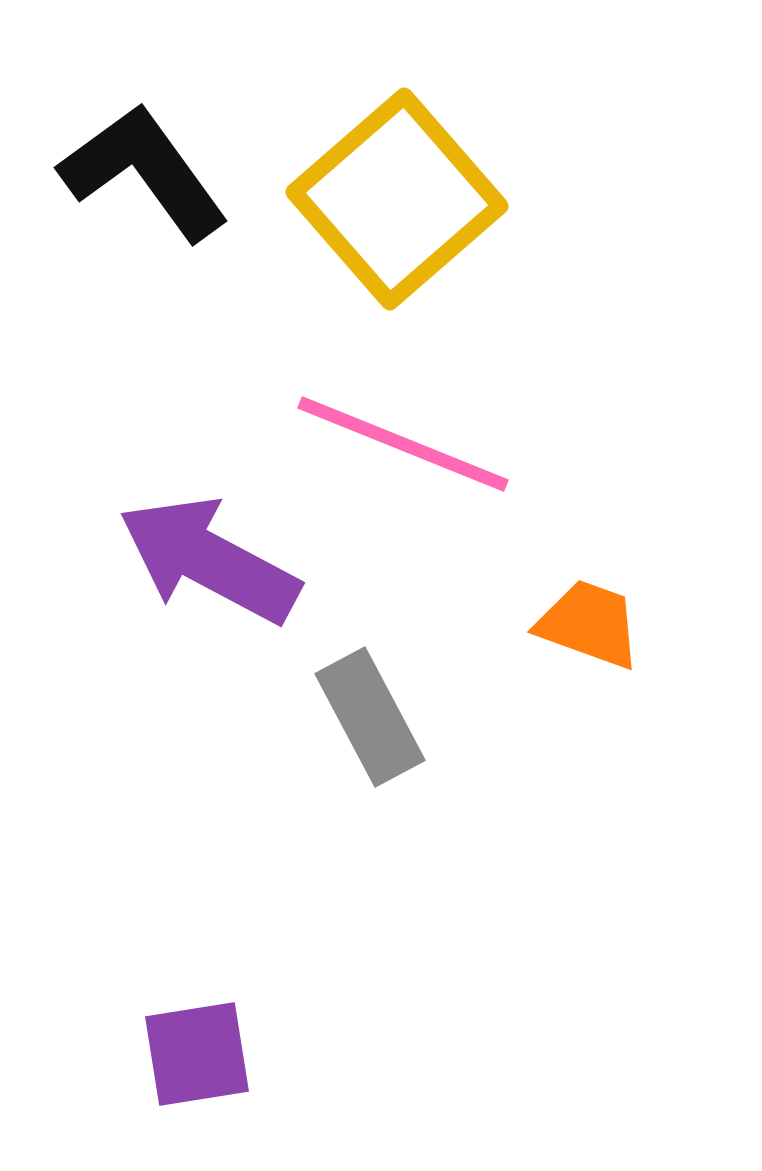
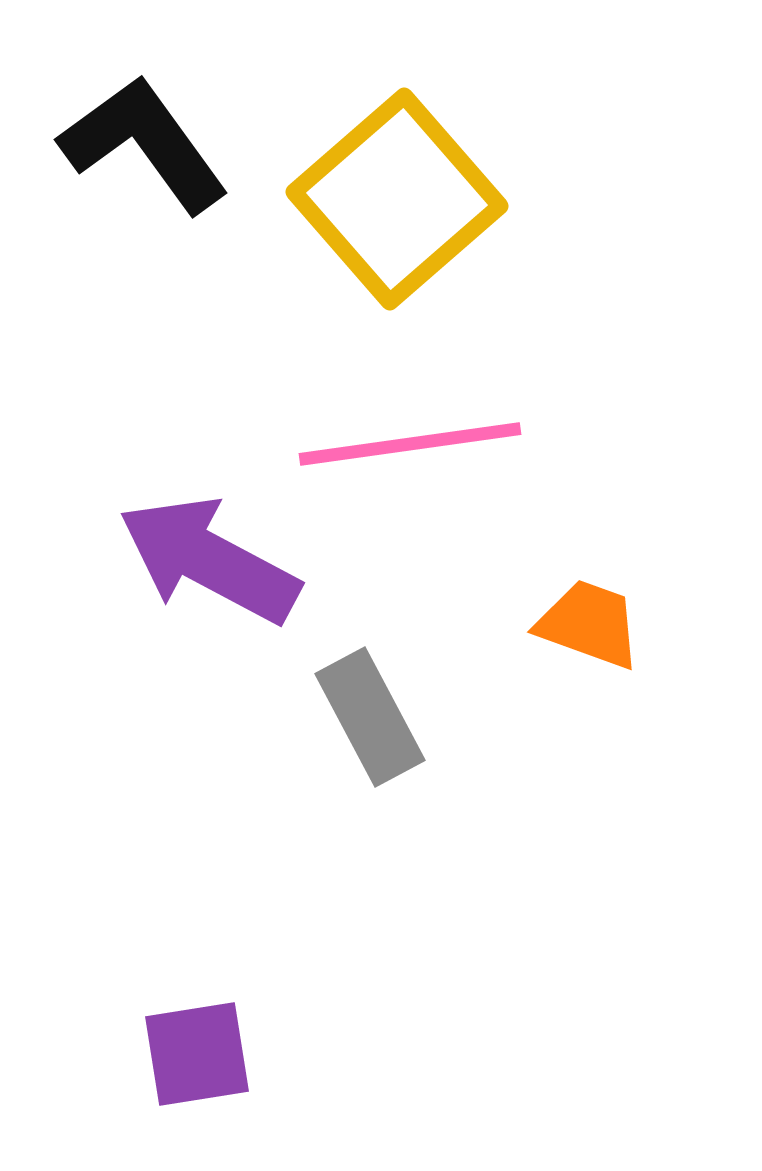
black L-shape: moved 28 px up
pink line: moved 7 px right; rotated 30 degrees counterclockwise
